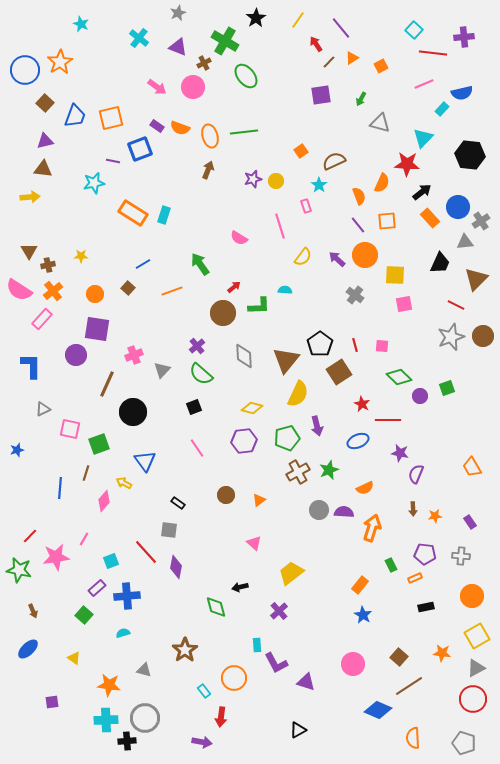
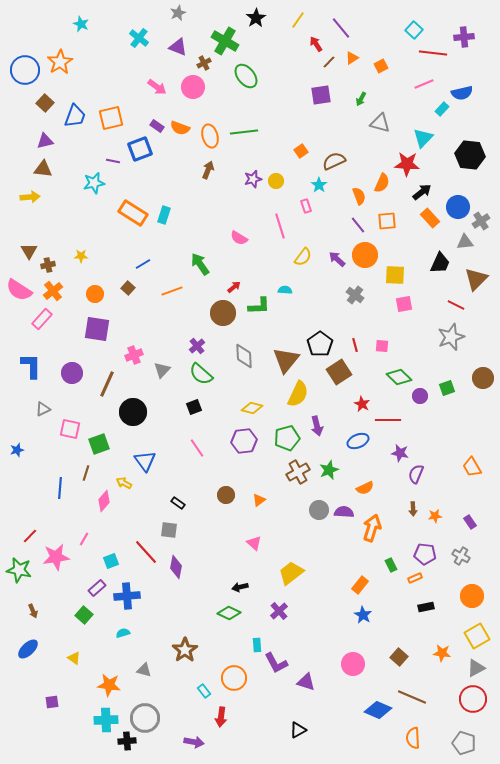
brown circle at (483, 336): moved 42 px down
purple circle at (76, 355): moved 4 px left, 18 px down
gray cross at (461, 556): rotated 24 degrees clockwise
green diamond at (216, 607): moved 13 px right, 6 px down; rotated 50 degrees counterclockwise
brown line at (409, 686): moved 3 px right, 11 px down; rotated 56 degrees clockwise
purple arrow at (202, 742): moved 8 px left
